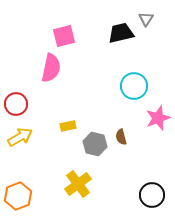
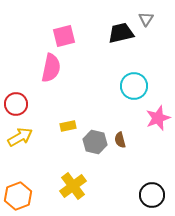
brown semicircle: moved 1 px left, 3 px down
gray hexagon: moved 2 px up
yellow cross: moved 5 px left, 2 px down
